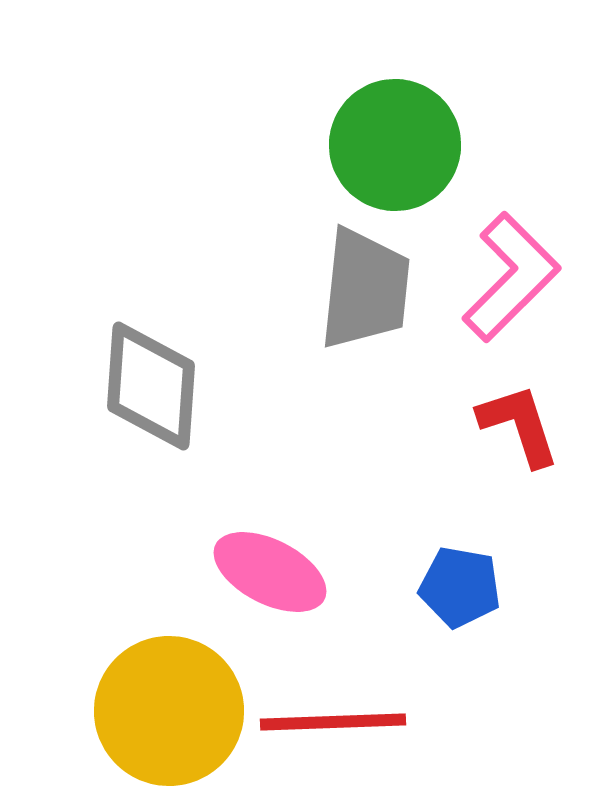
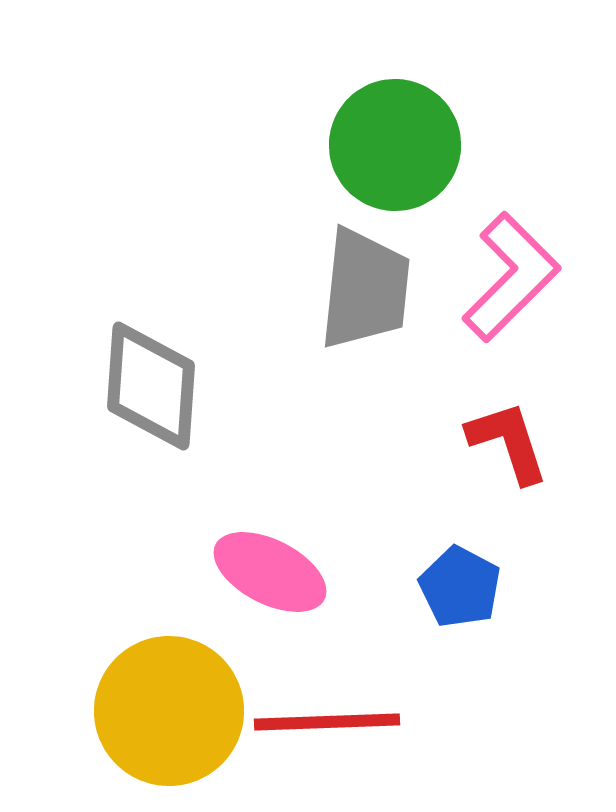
red L-shape: moved 11 px left, 17 px down
blue pentagon: rotated 18 degrees clockwise
red line: moved 6 px left
